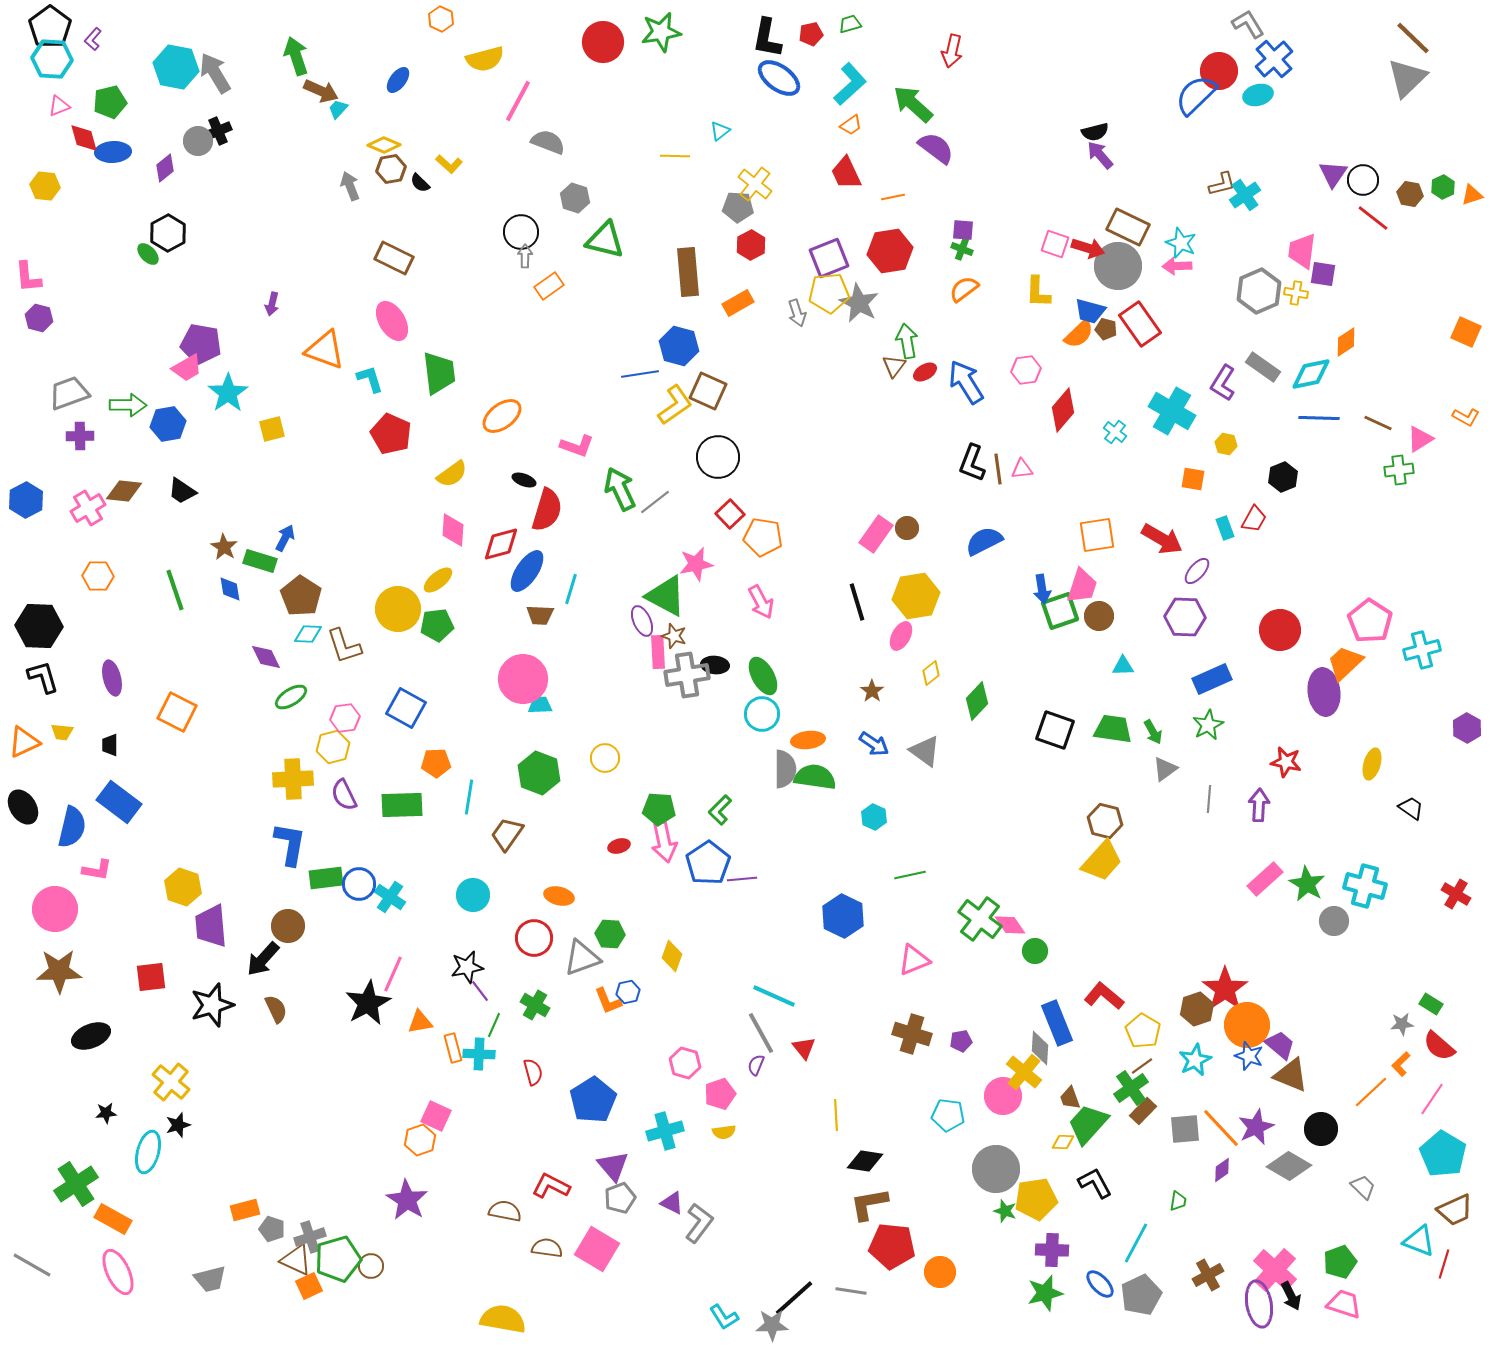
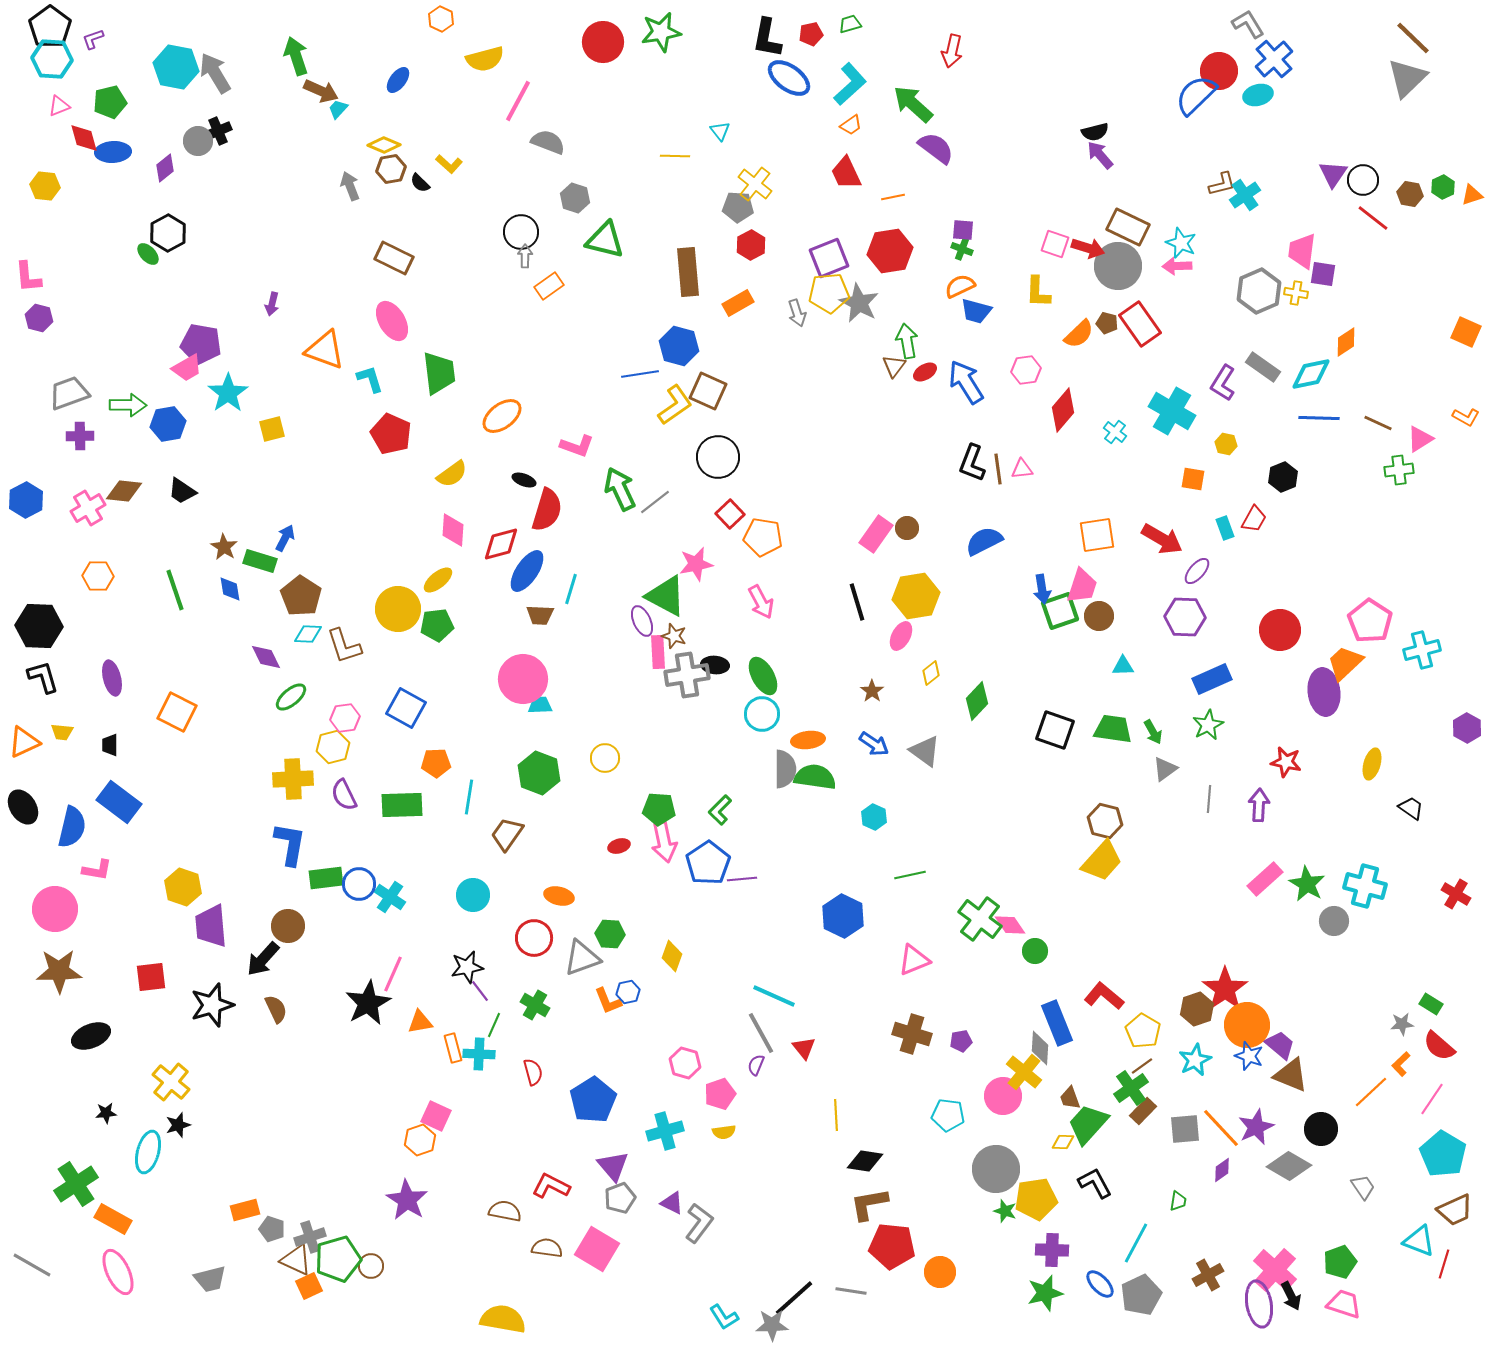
purple L-shape at (93, 39): rotated 30 degrees clockwise
blue ellipse at (779, 78): moved 10 px right
cyan triangle at (720, 131): rotated 30 degrees counterclockwise
orange semicircle at (964, 289): moved 4 px left, 3 px up; rotated 12 degrees clockwise
blue trapezoid at (1090, 311): moved 114 px left
brown pentagon at (1106, 329): moved 1 px right, 6 px up
green ellipse at (291, 697): rotated 8 degrees counterclockwise
gray trapezoid at (1363, 1187): rotated 12 degrees clockwise
